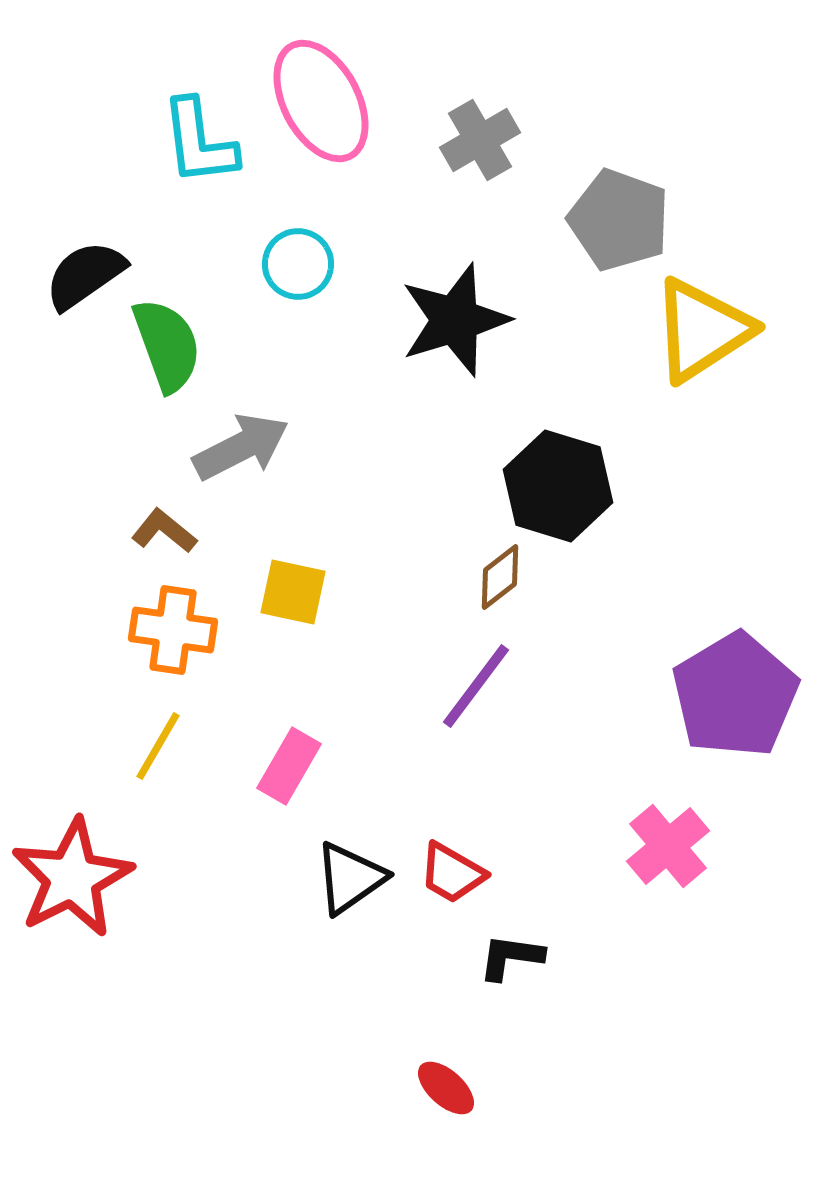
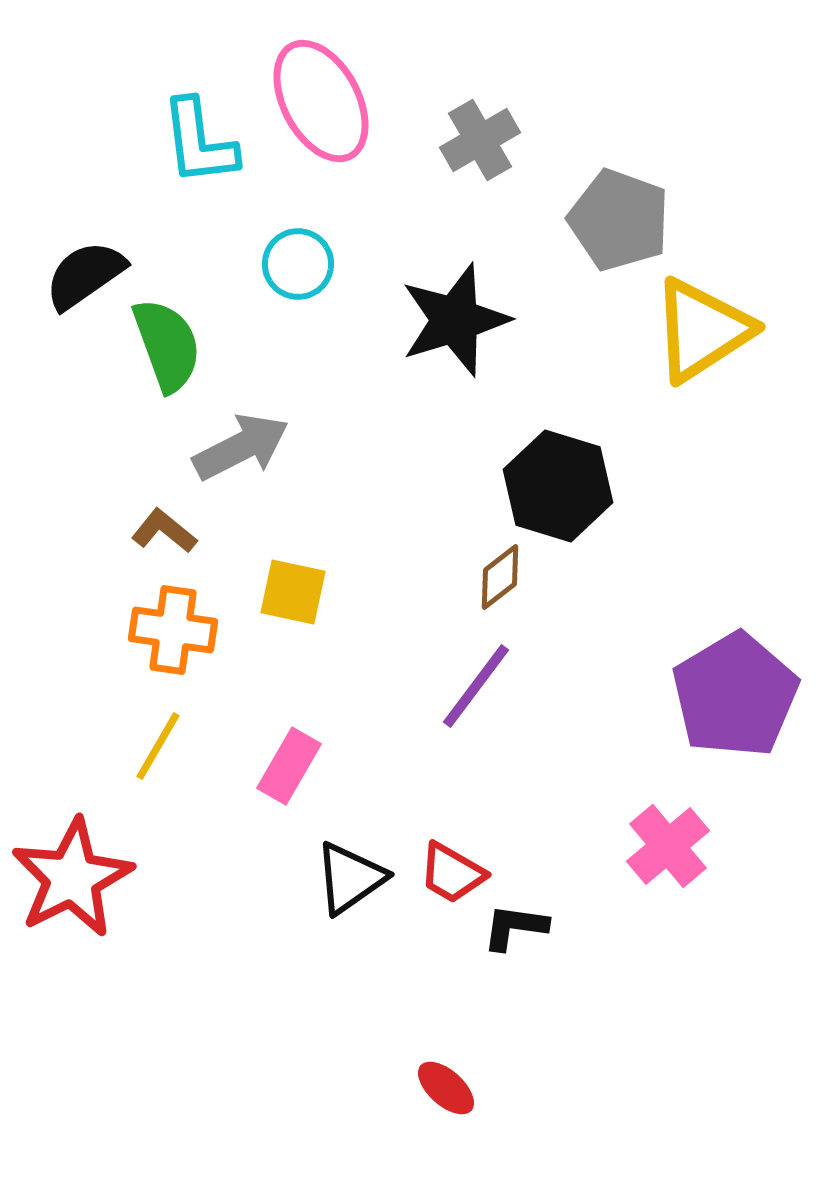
black L-shape: moved 4 px right, 30 px up
